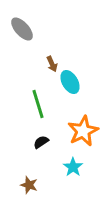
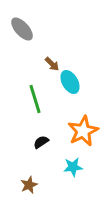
brown arrow: rotated 21 degrees counterclockwise
green line: moved 3 px left, 5 px up
cyan star: rotated 30 degrees clockwise
brown star: rotated 30 degrees clockwise
